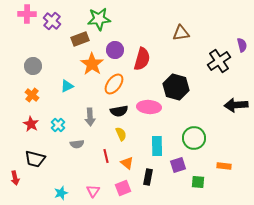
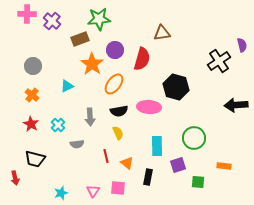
brown triangle: moved 19 px left
yellow semicircle: moved 3 px left, 1 px up
pink square: moved 5 px left; rotated 28 degrees clockwise
